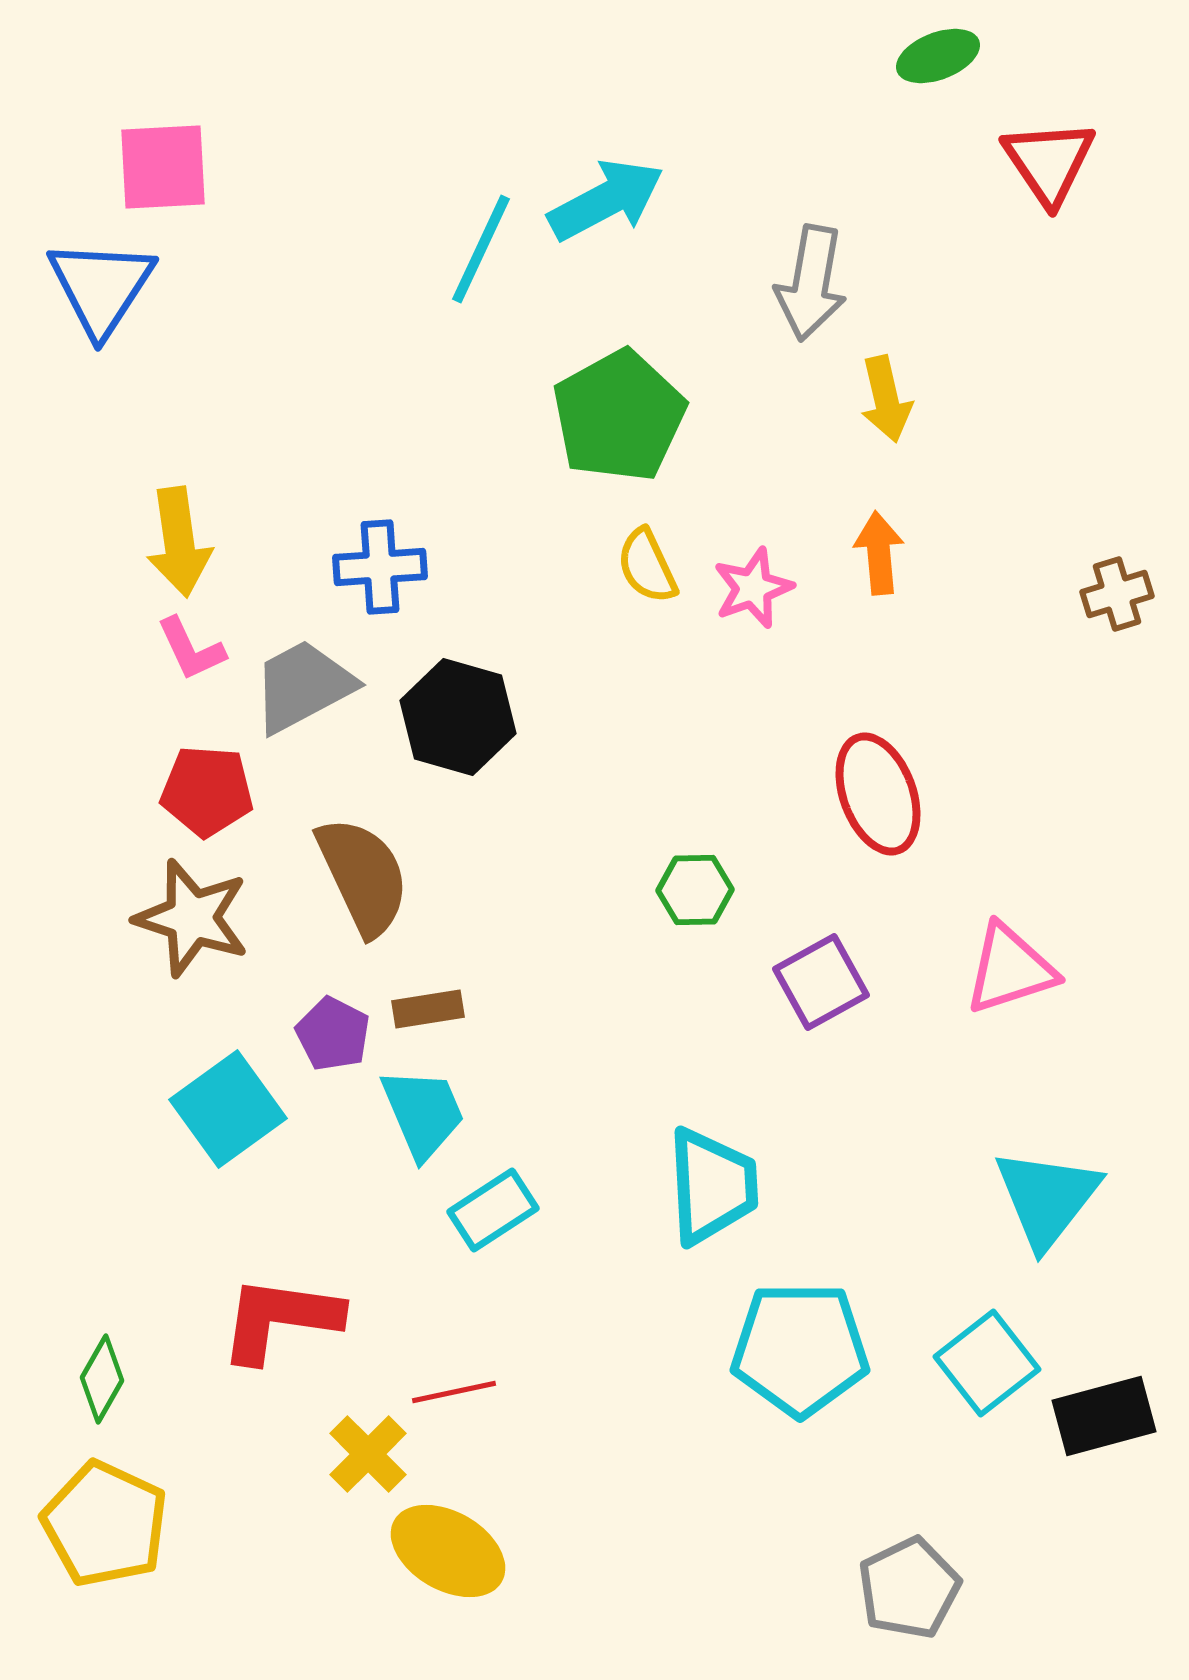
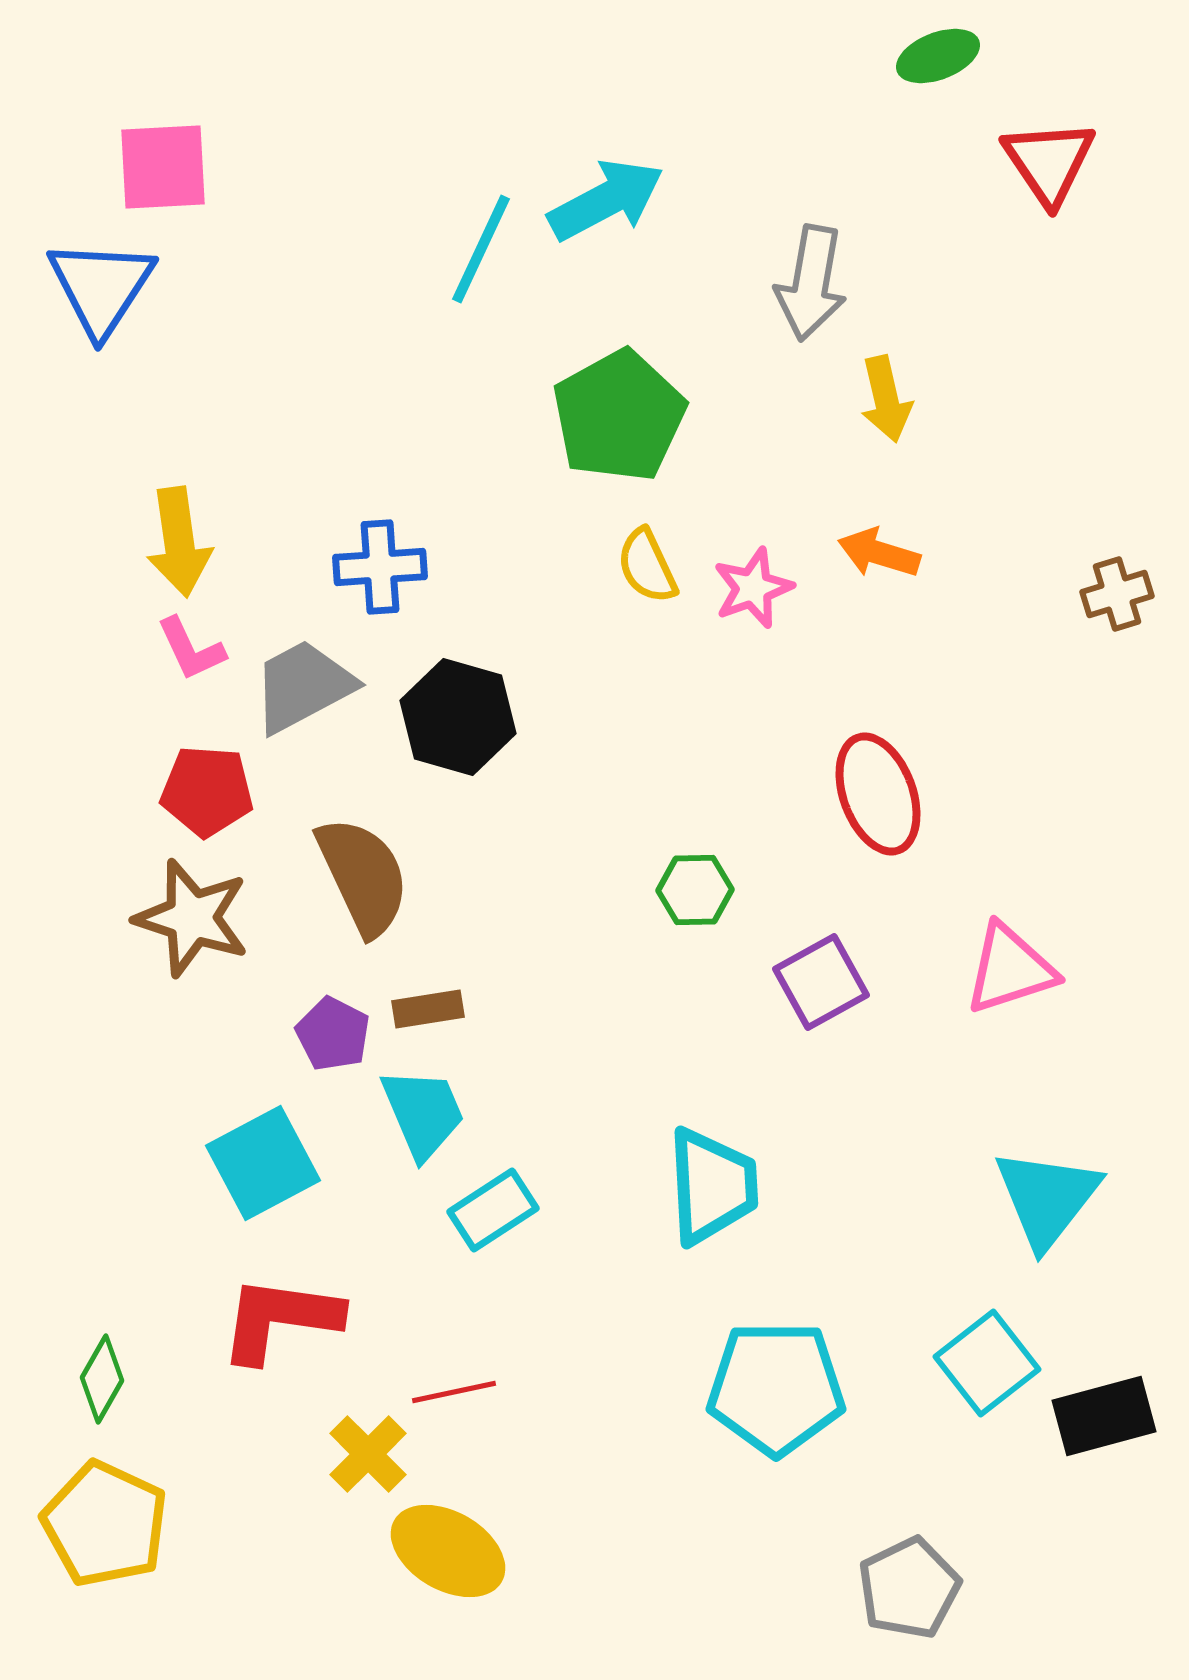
orange arrow at (879, 553): rotated 68 degrees counterclockwise
cyan square at (228, 1109): moved 35 px right, 54 px down; rotated 8 degrees clockwise
cyan pentagon at (800, 1349): moved 24 px left, 39 px down
